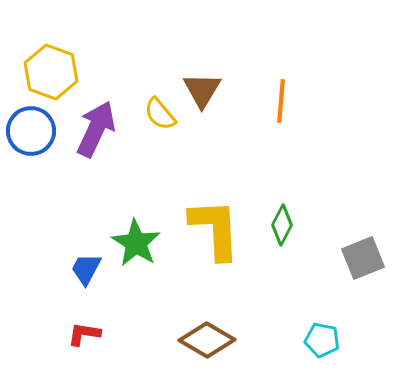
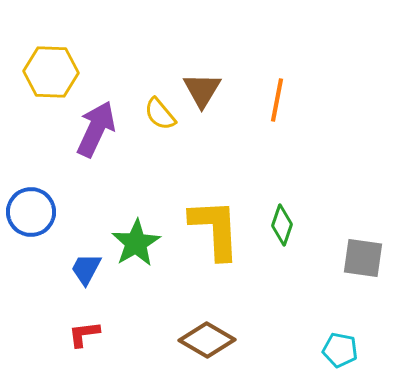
yellow hexagon: rotated 18 degrees counterclockwise
orange line: moved 4 px left, 1 px up; rotated 6 degrees clockwise
blue circle: moved 81 px down
green diamond: rotated 9 degrees counterclockwise
green star: rotated 9 degrees clockwise
gray square: rotated 30 degrees clockwise
red L-shape: rotated 16 degrees counterclockwise
cyan pentagon: moved 18 px right, 10 px down
